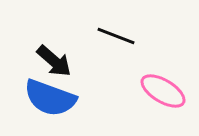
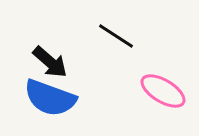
black line: rotated 12 degrees clockwise
black arrow: moved 4 px left, 1 px down
